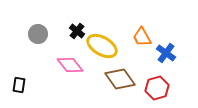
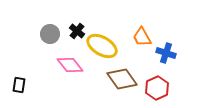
gray circle: moved 12 px right
blue cross: rotated 18 degrees counterclockwise
brown diamond: moved 2 px right
red hexagon: rotated 10 degrees counterclockwise
